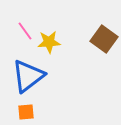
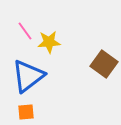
brown square: moved 25 px down
